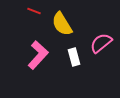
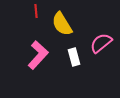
red line: moved 2 px right; rotated 64 degrees clockwise
